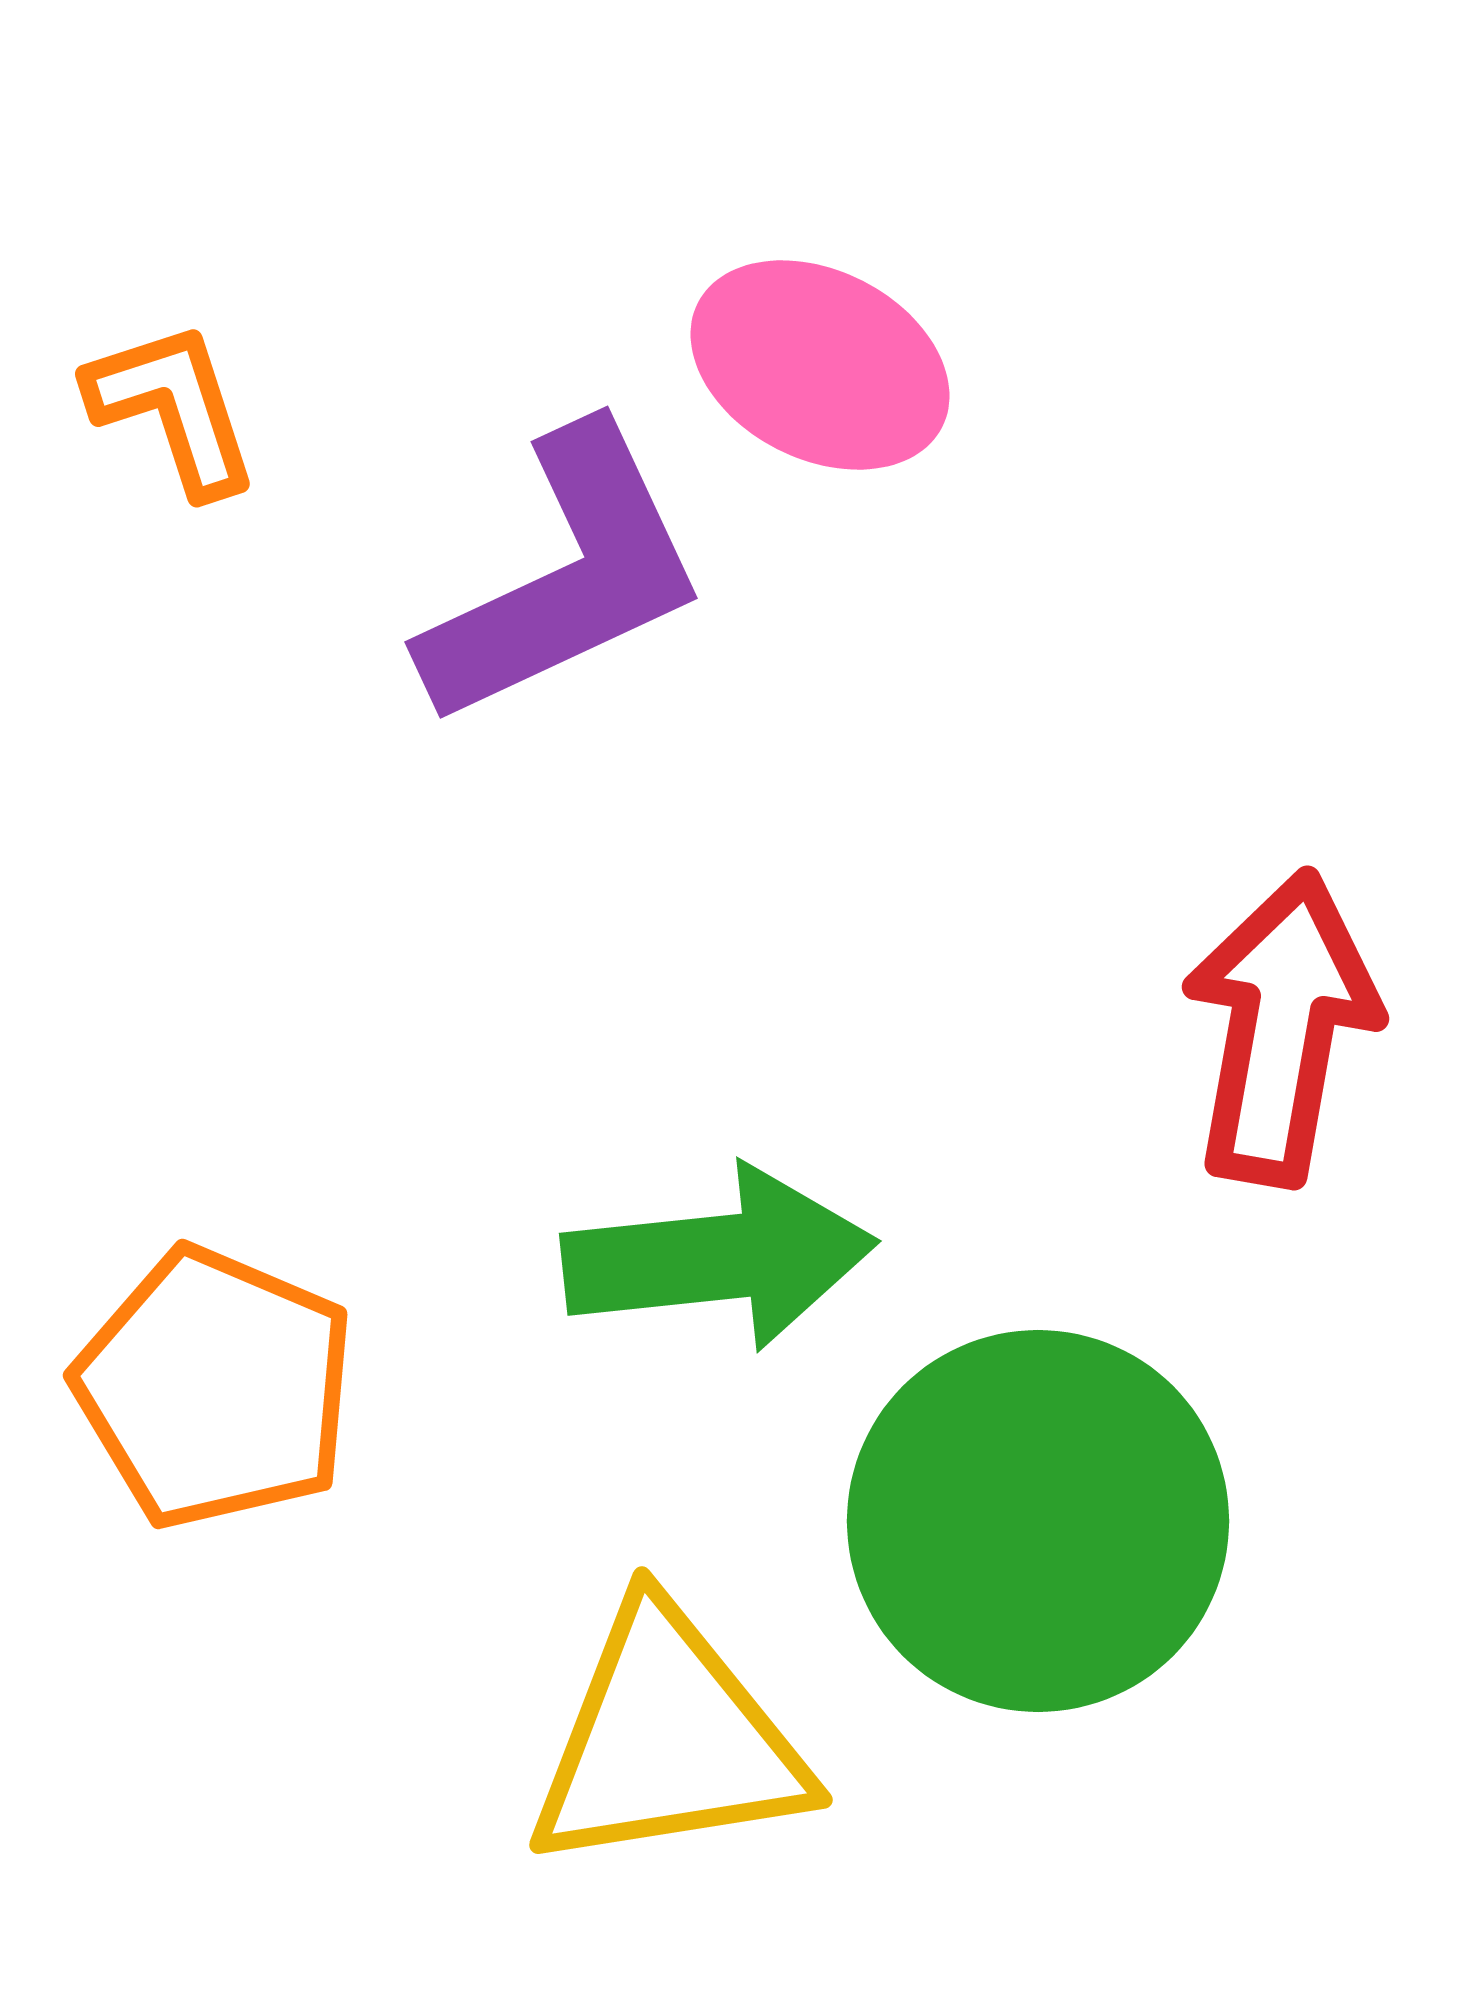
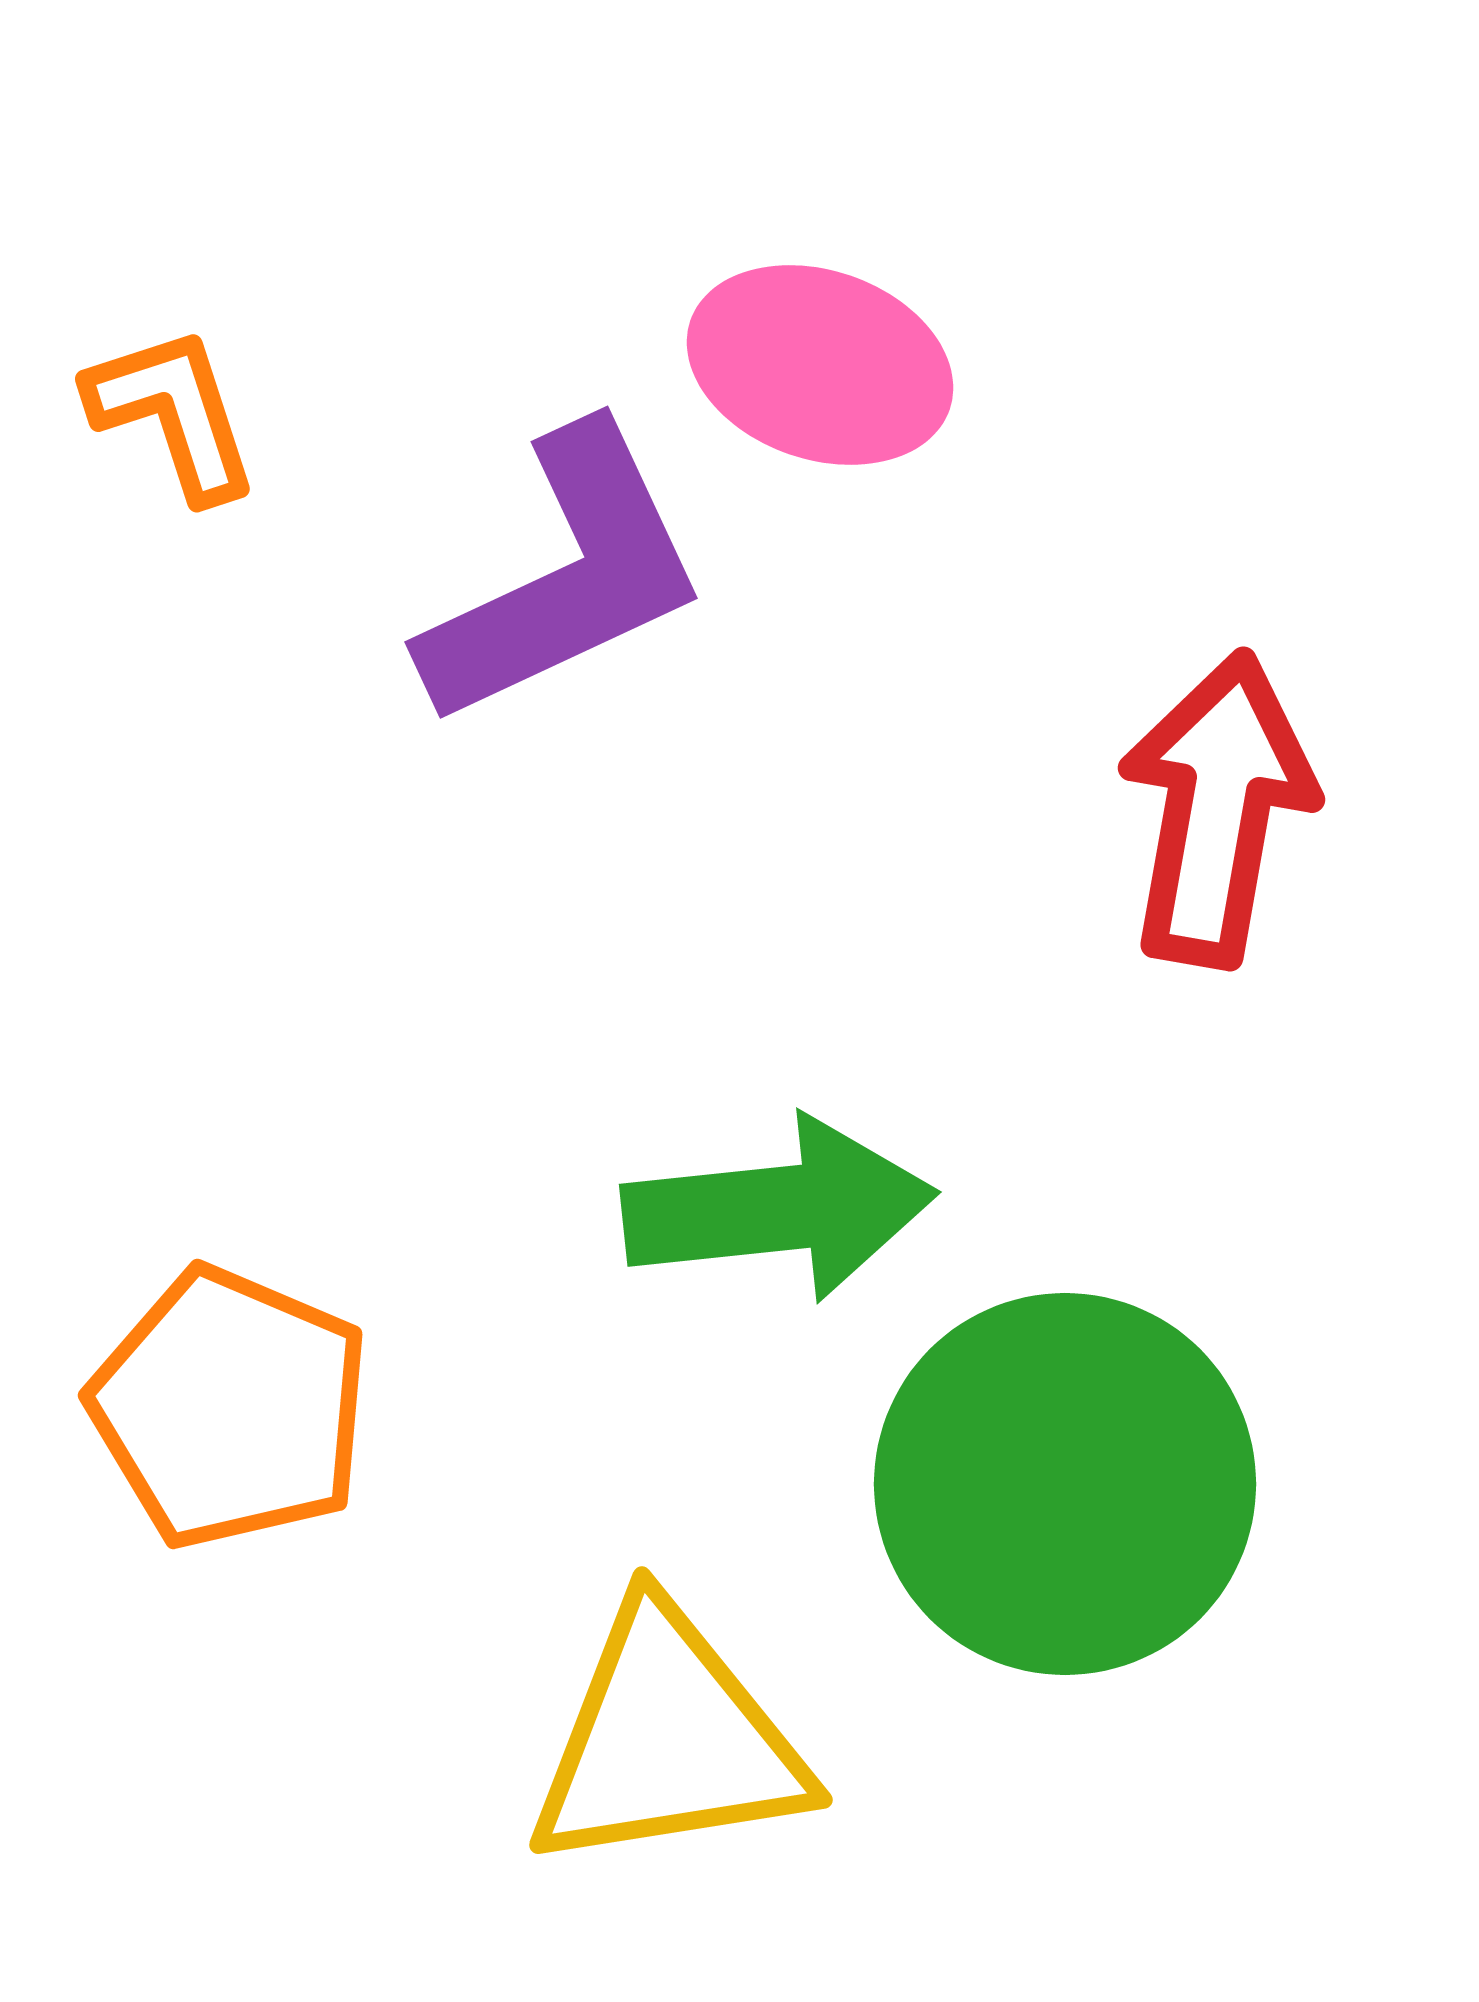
pink ellipse: rotated 8 degrees counterclockwise
orange L-shape: moved 5 px down
red arrow: moved 64 px left, 219 px up
green arrow: moved 60 px right, 49 px up
orange pentagon: moved 15 px right, 20 px down
green circle: moved 27 px right, 37 px up
